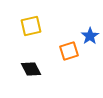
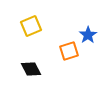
yellow square: rotated 10 degrees counterclockwise
blue star: moved 2 px left, 1 px up
